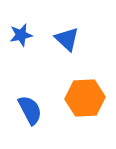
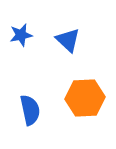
blue triangle: moved 1 px right, 1 px down
blue semicircle: rotated 16 degrees clockwise
